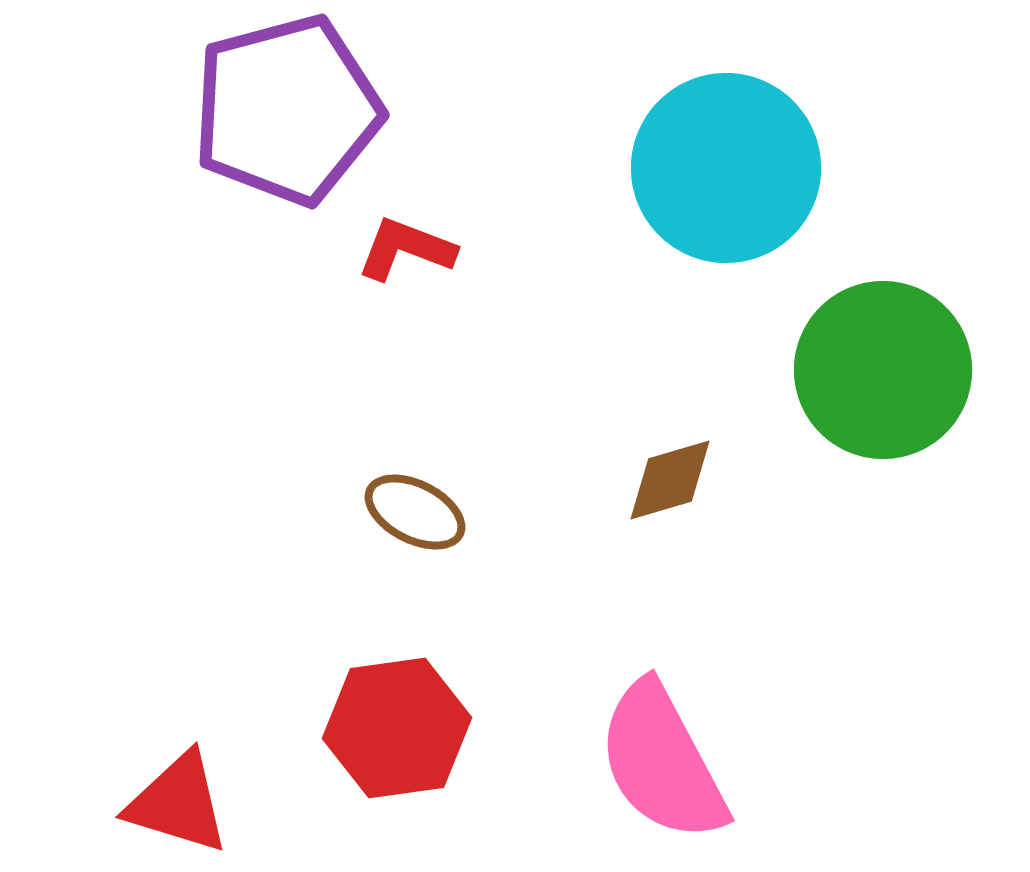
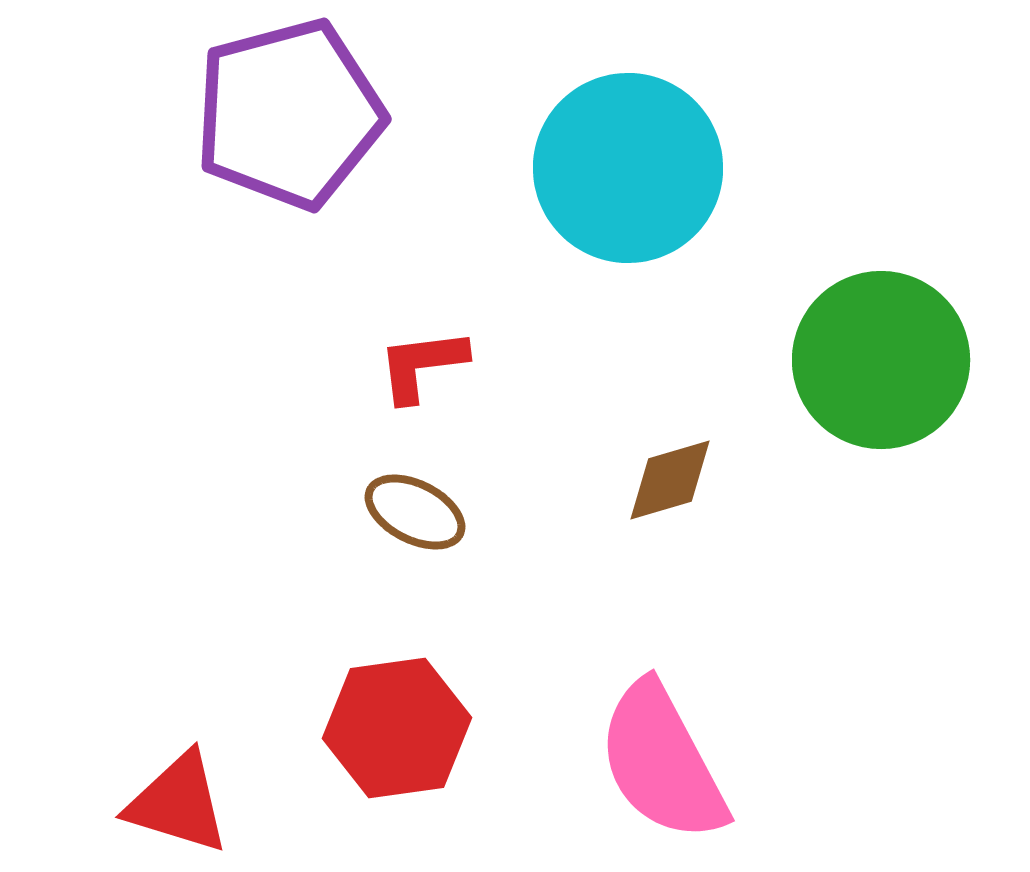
purple pentagon: moved 2 px right, 4 px down
cyan circle: moved 98 px left
red L-shape: moved 16 px right, 116 px down; rotated 28 degrees counterclockwise
green circle: moved 2 px left, 10 px up
